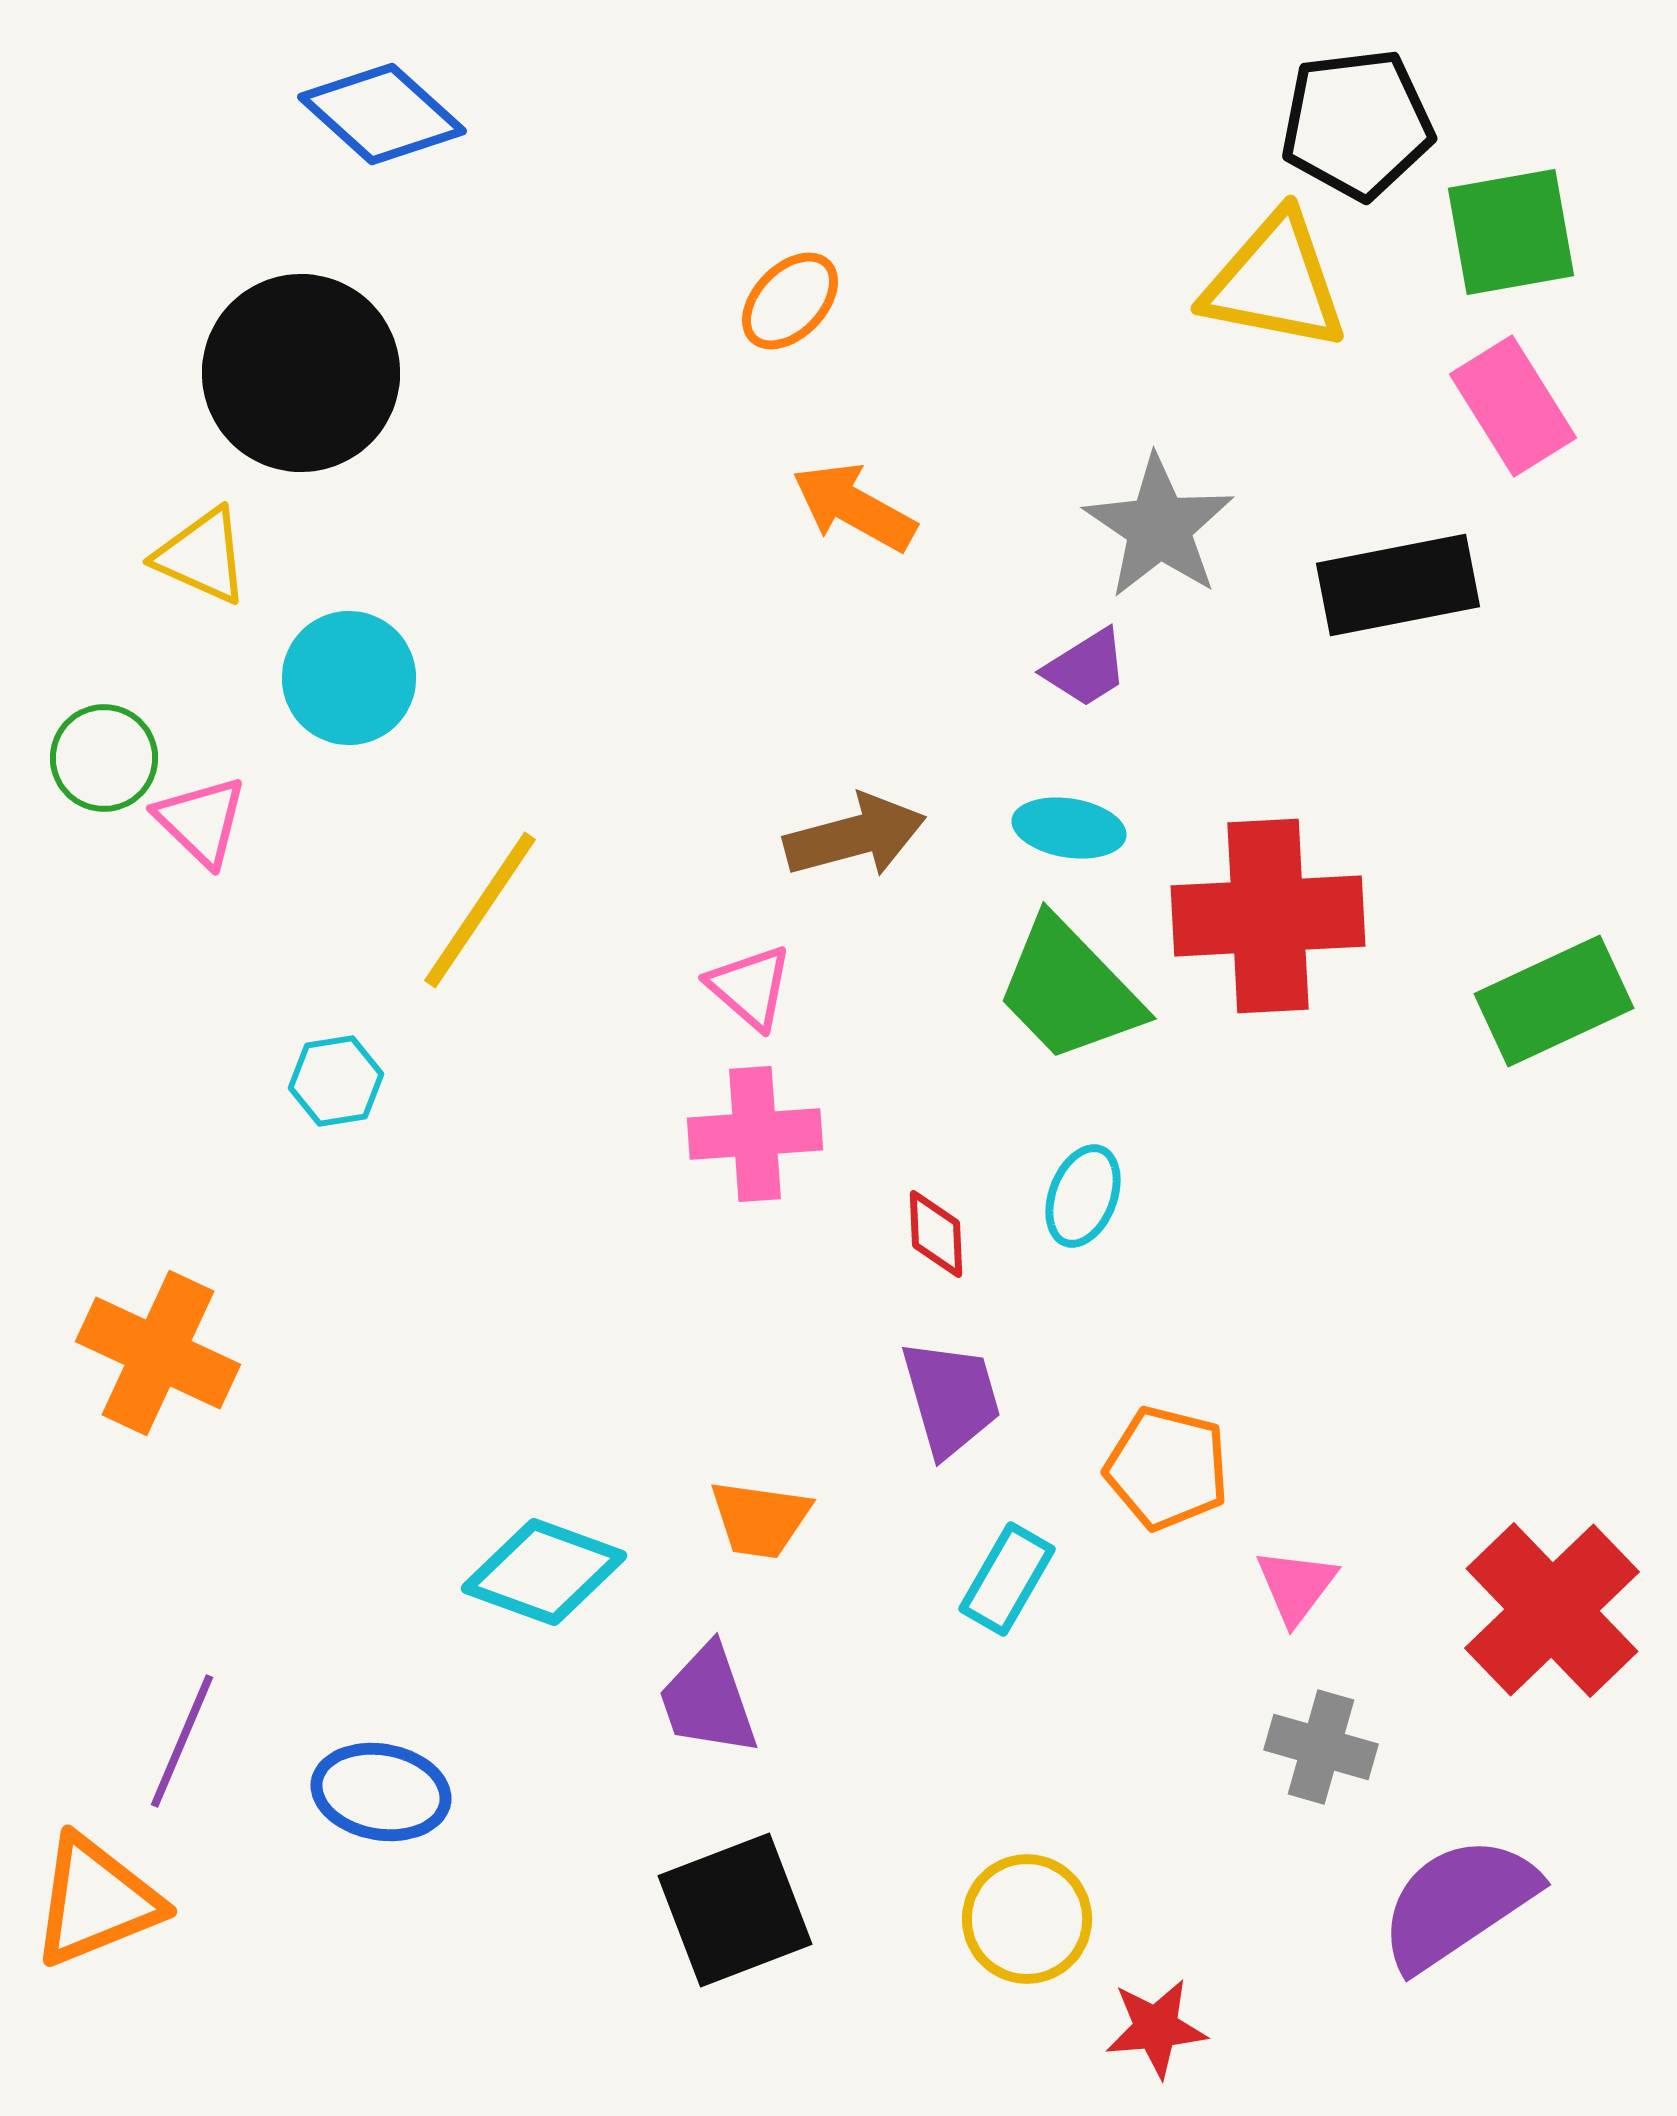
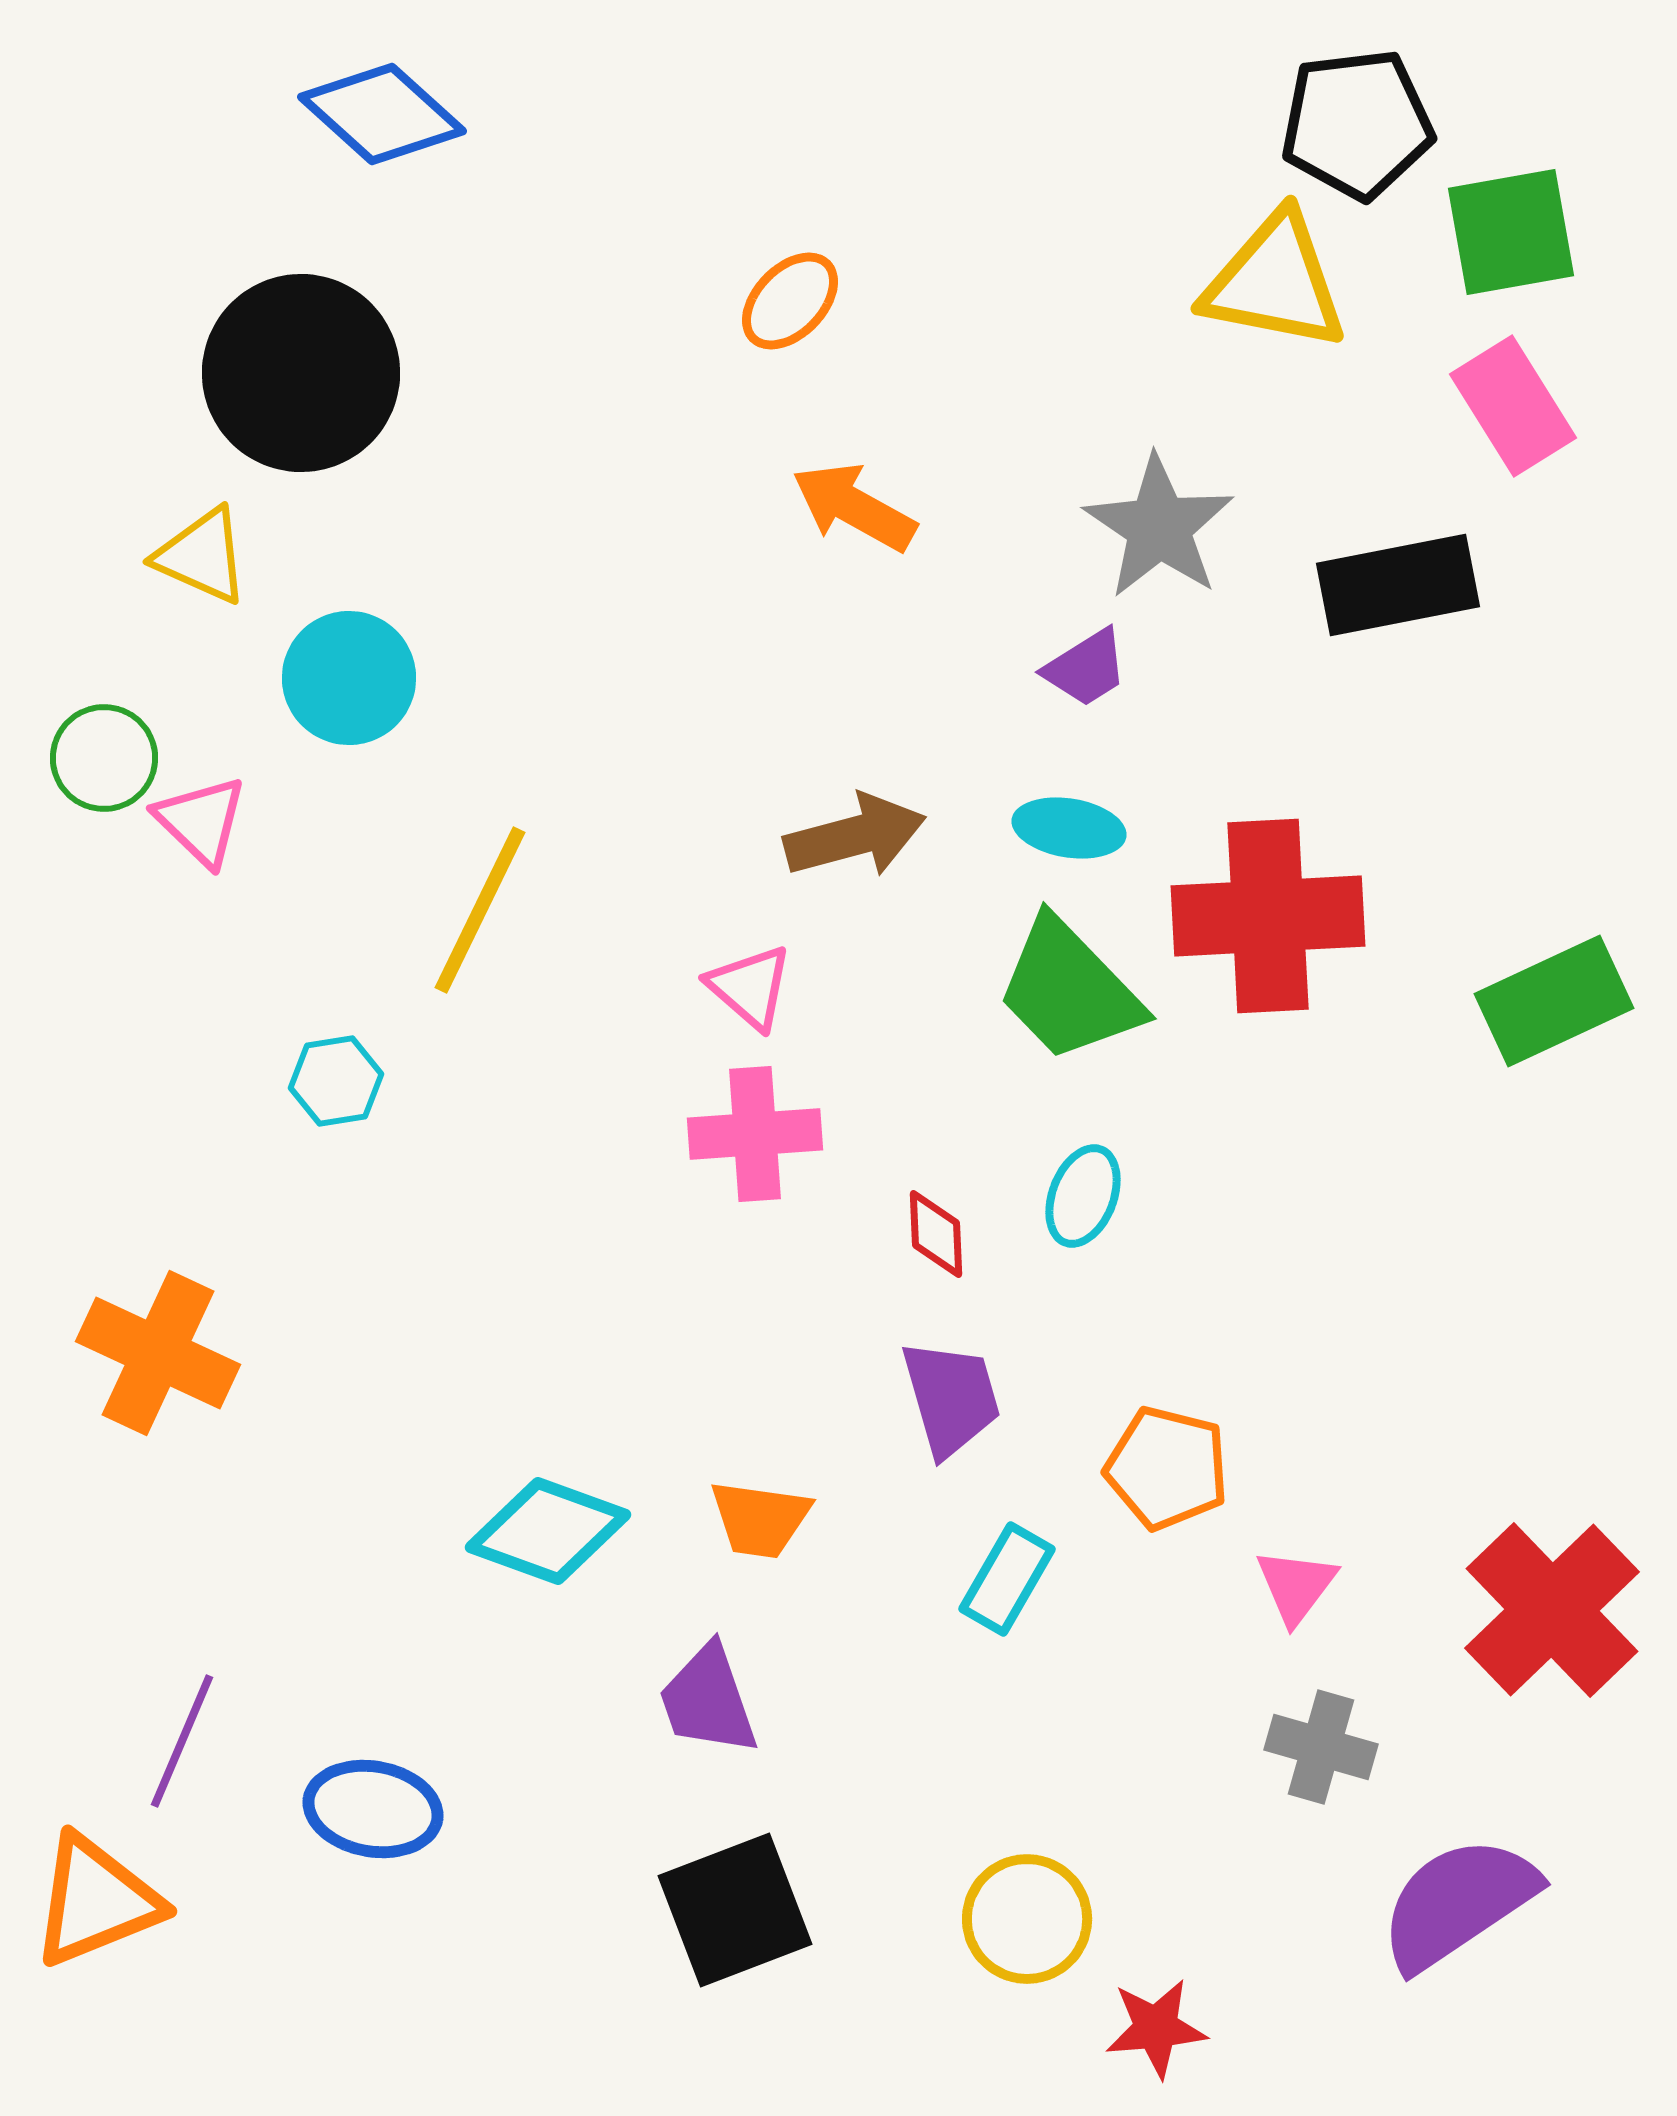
yellow line at (480, 910): rotated 8 degrees counterclockwise
cyan diamond at (544, 1572): moved 4 px right, 41 px up
blue ellipse at (381, 1792): moved 8 px left, 17 px down
